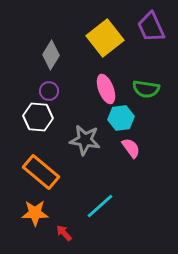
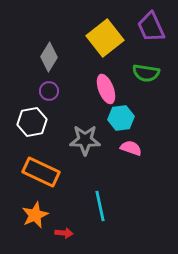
gray diamond: moved 2 px left, 2 px down
green semicircle: moved 16 px up
white hexagon: moved 6 px left, 5 px down; rotated 16 degrees counterclockwise
gray star: rotated 8 degrees counterclockwise
pink semicircle: rotated 35 degrees counterclockwise
orange rectangle: rotated 15 degrees counterclockwise
cyan line: rotated 60 degrees counterclockwise
orange star: moved 2 px down; rotated 24 degrees counterclockwise
red arrow: rotated 138 degrees clockwise
